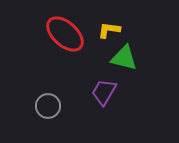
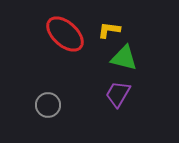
purple trapezoid: moved 14 px right, 2 px down
gray circle: moved 1 px up
